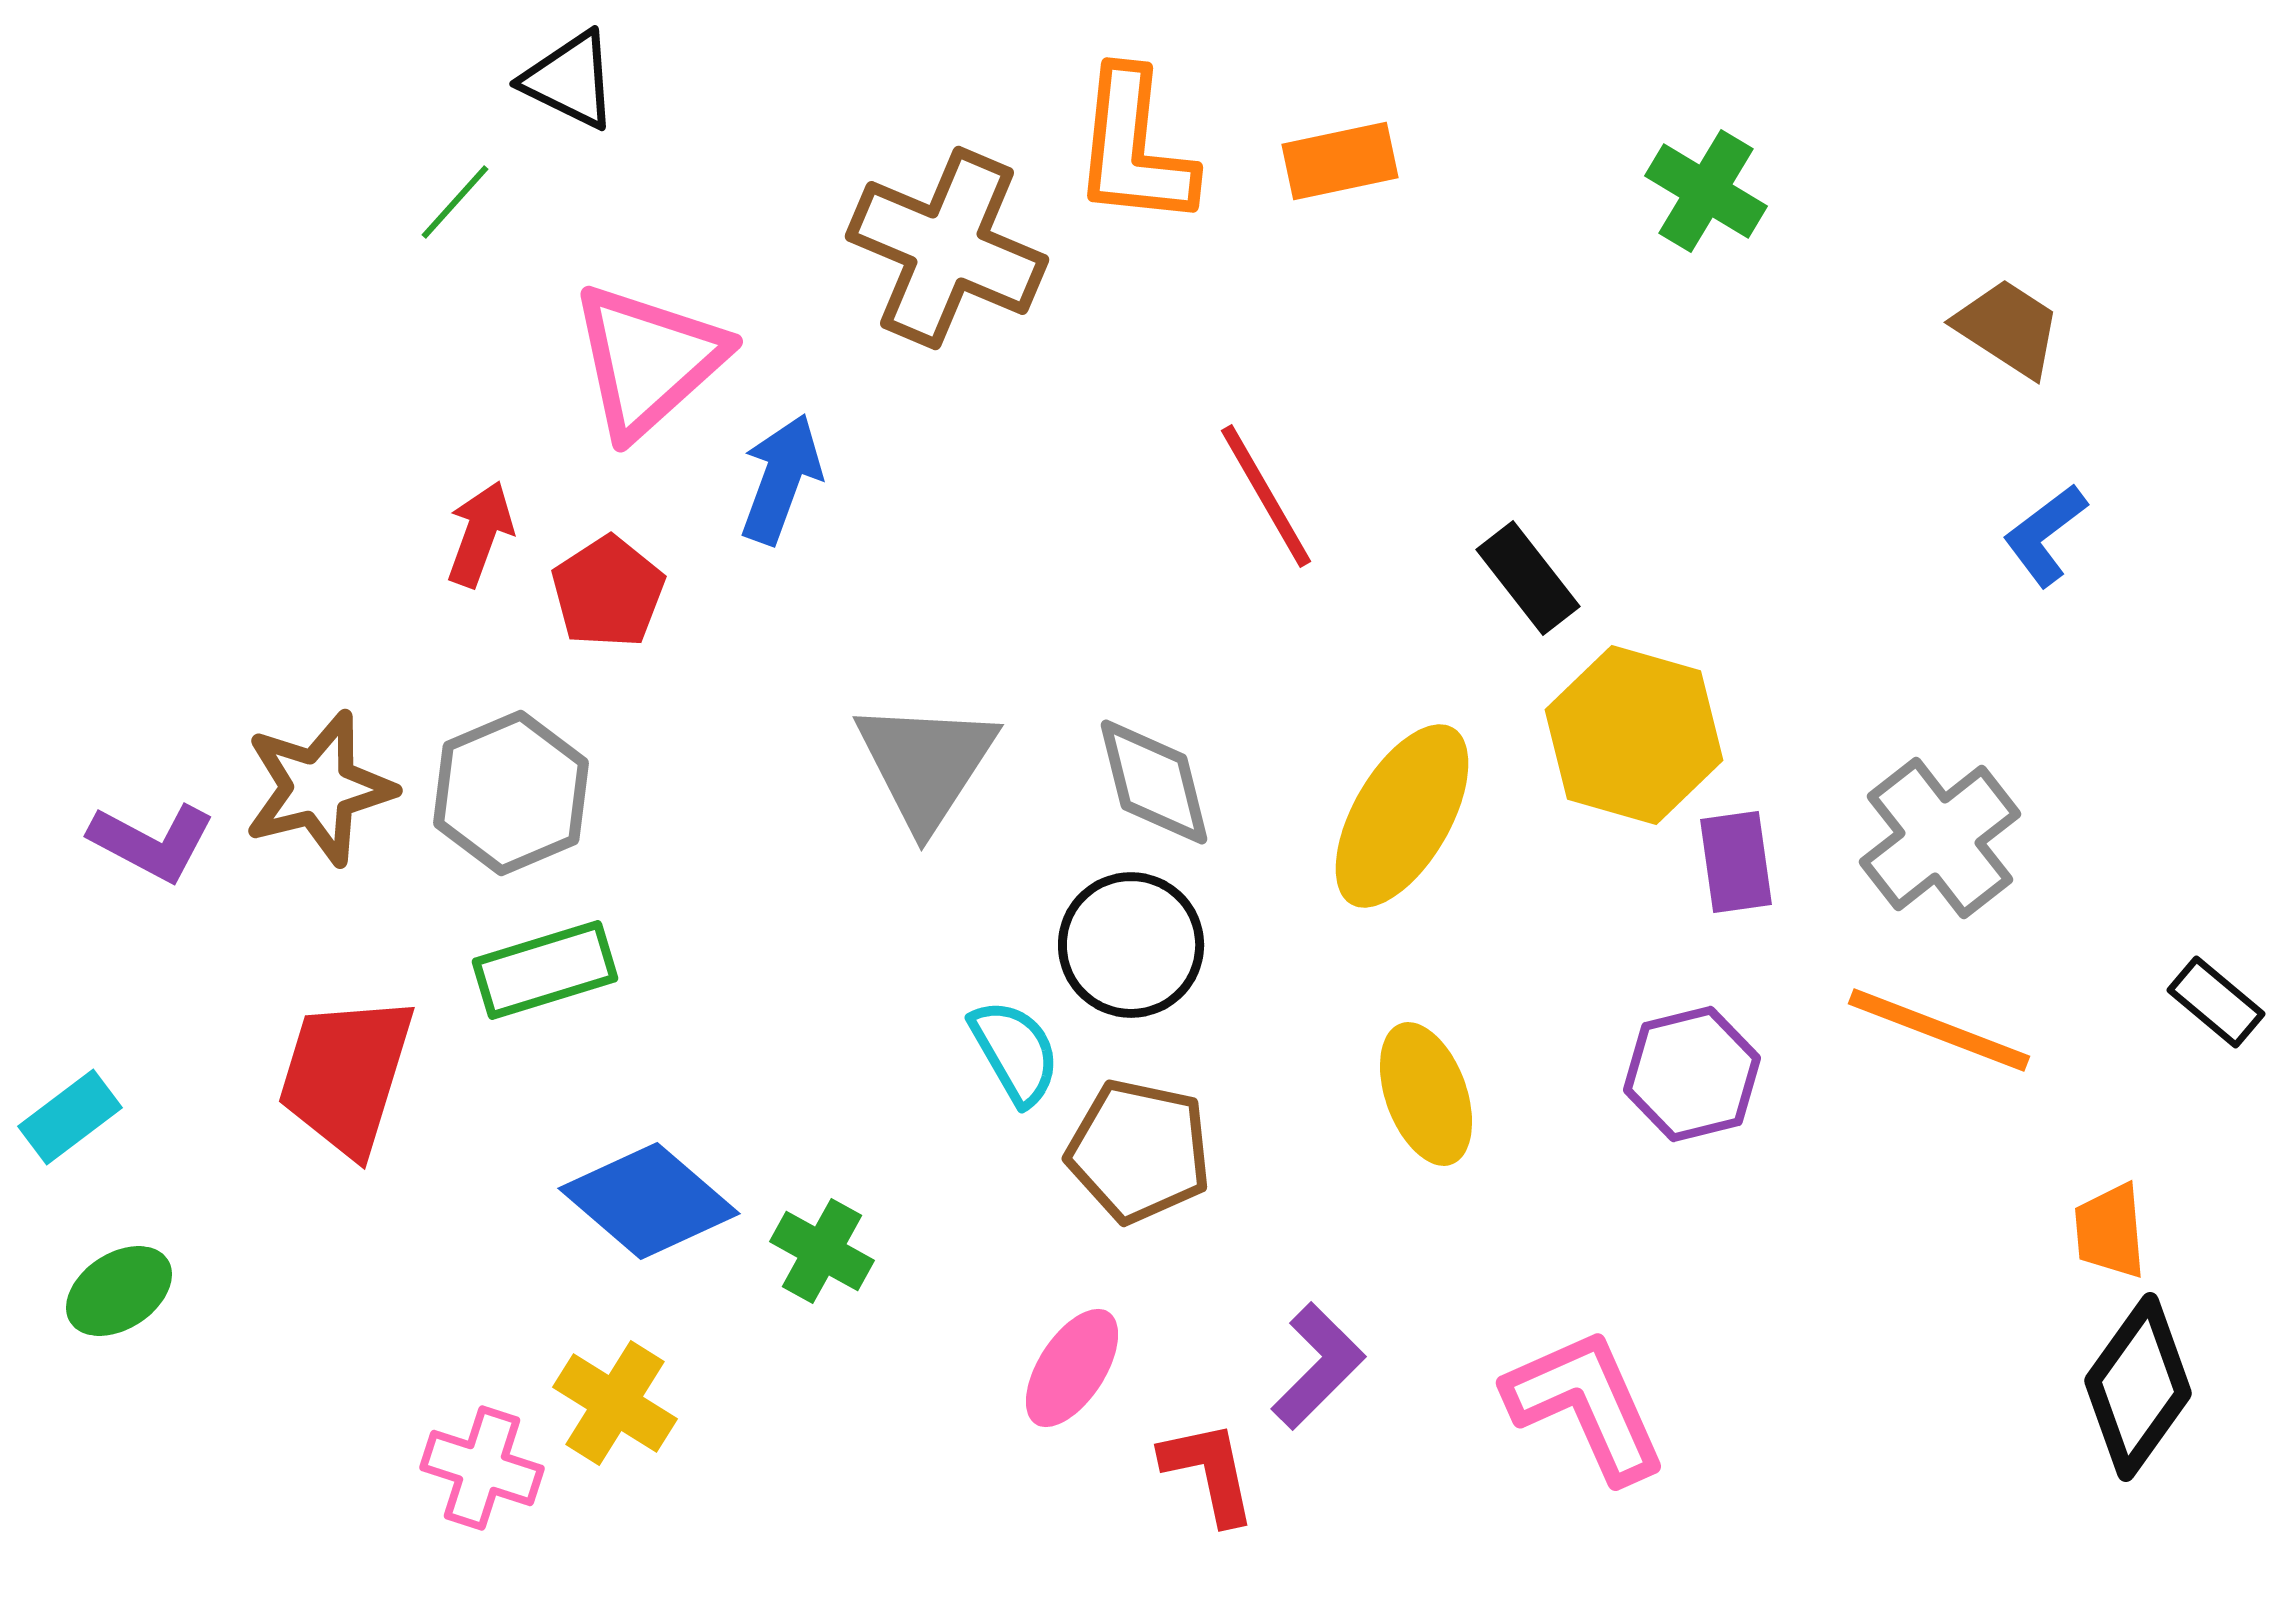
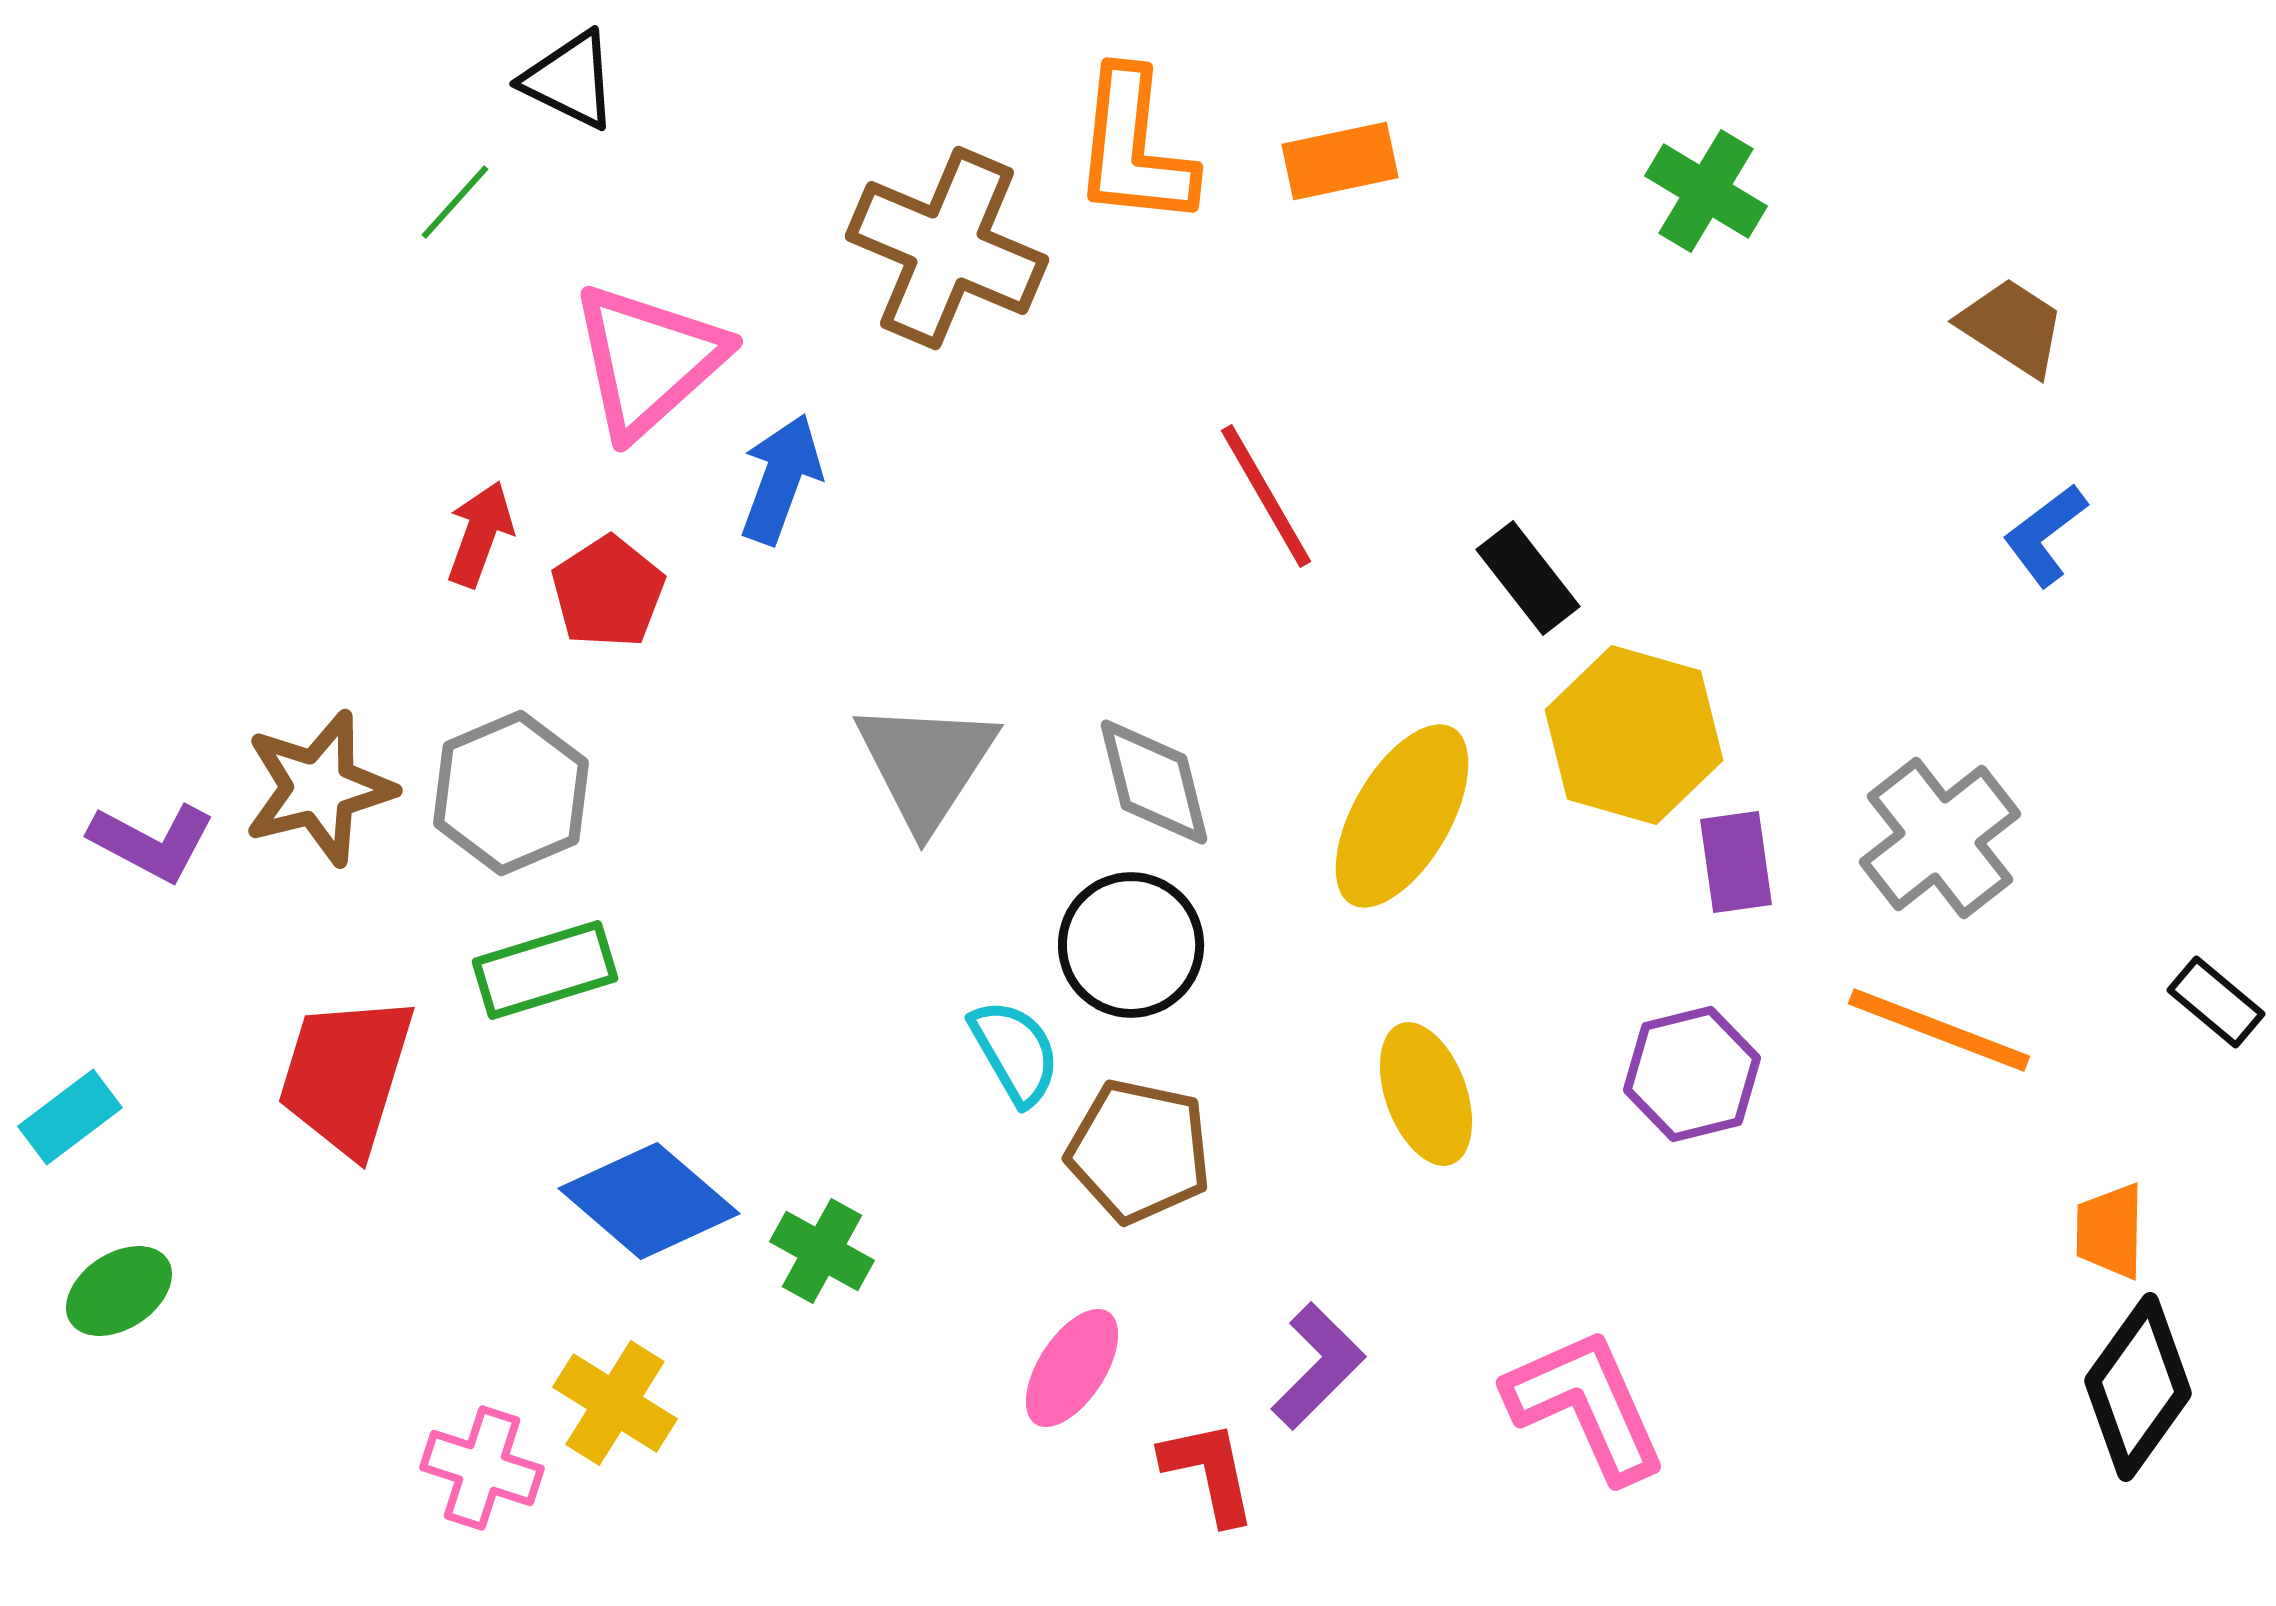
brown trapezoid at (2008, 328): moved 4 px right, 1 px up
orange trapezoid at (2110, 1231): rotated 6 degrees clockwise
